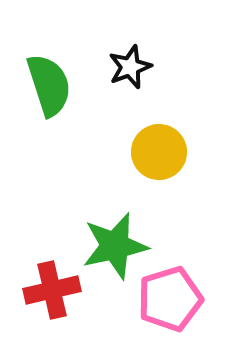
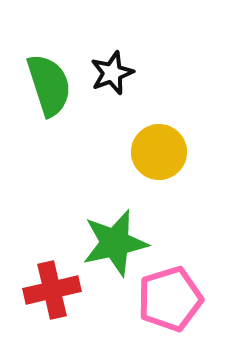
black star: moved 18 px left, 6 px down
green star: moved 3 px up
